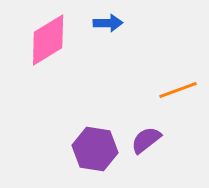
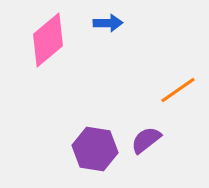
pink diamond: rotated 8 degrees counterclockwise
orange line: rotated 15 degrees counterclockwise
